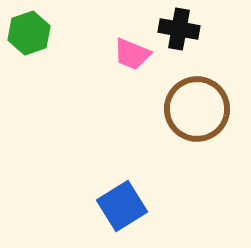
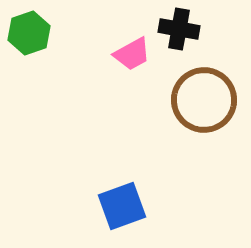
pink trapezoid: rotated 51 degrees counterclockwise
brown circle: moved 7 px right, 9 px up
blue square: rotated 12 degrees clockwise
